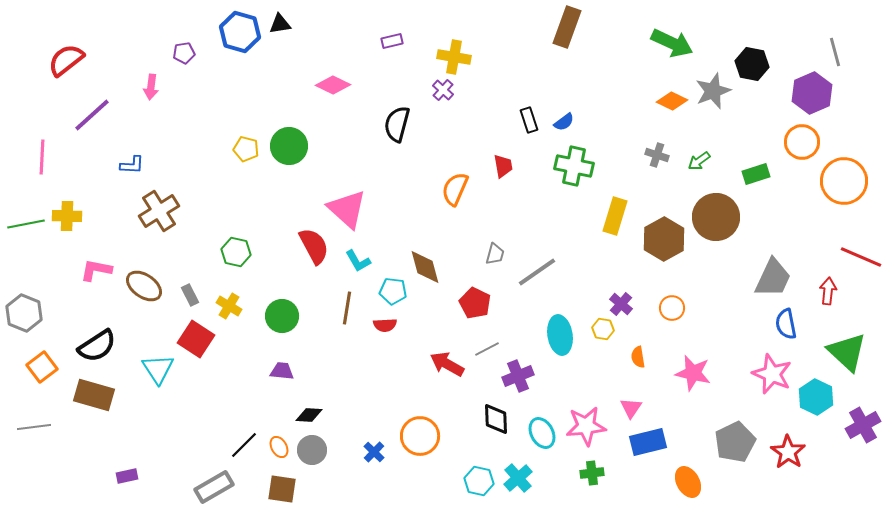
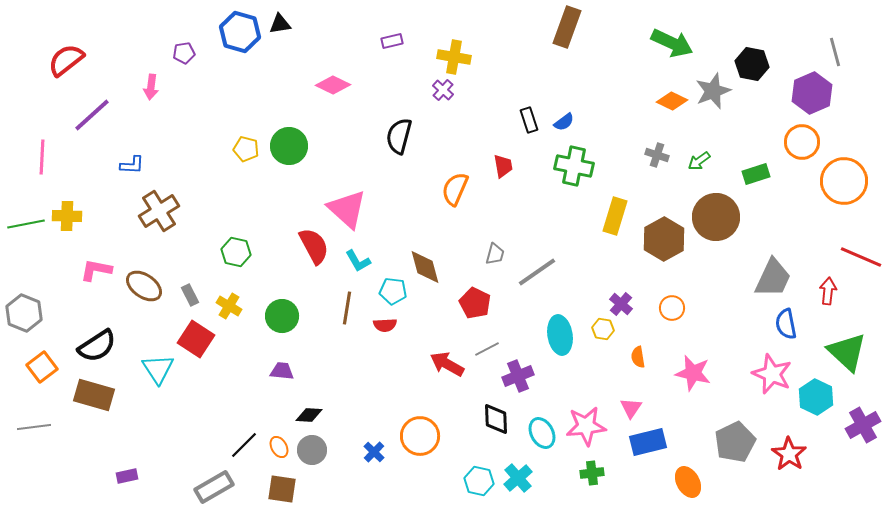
black semicircle at (397, 124): moved 2 px right, 12 px down
red star at (788, 452): moved 1 px right, 2 px down
